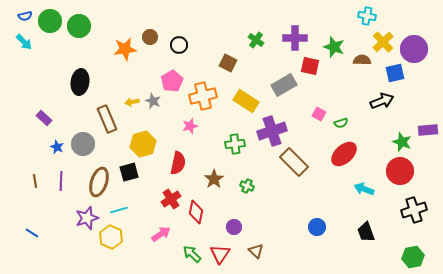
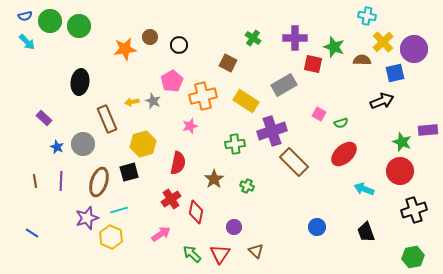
green cross at (256, 40): moved 3 px left, 2 px up
cyan arrow at (24, 42): moved 3 px right
red square at (310, 66): moved 3 px right, 2 px up
